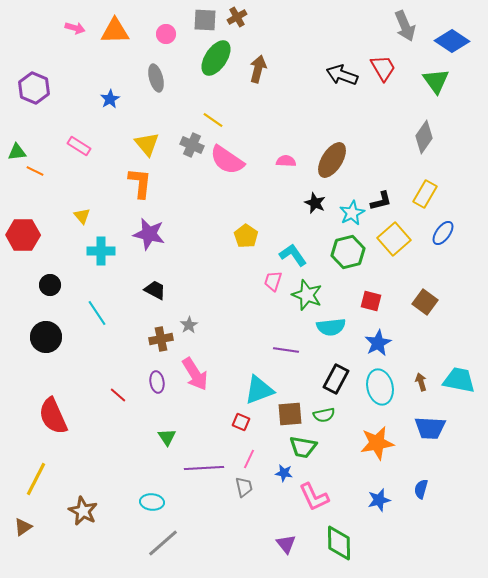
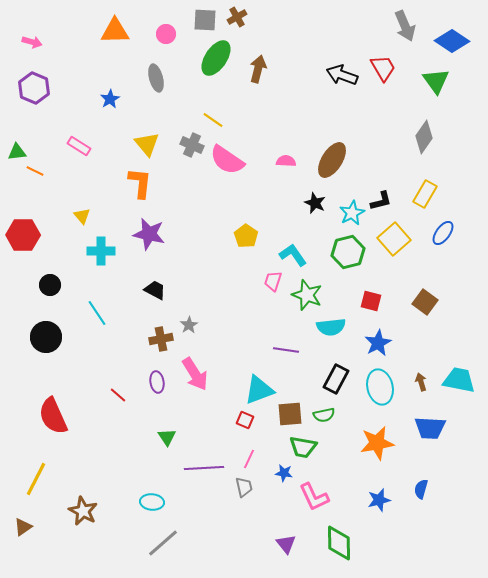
pink arrow at (75, 28): moved 43 px left, 14 px down
red square at (241, 422): moved 4 px right, 2 px up
